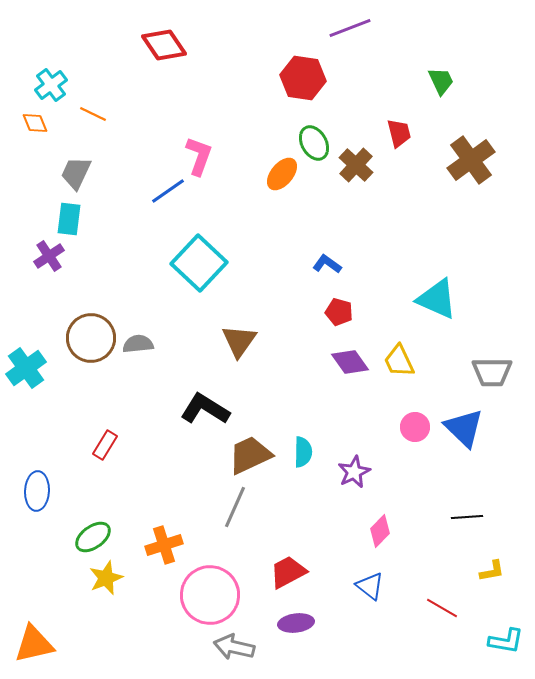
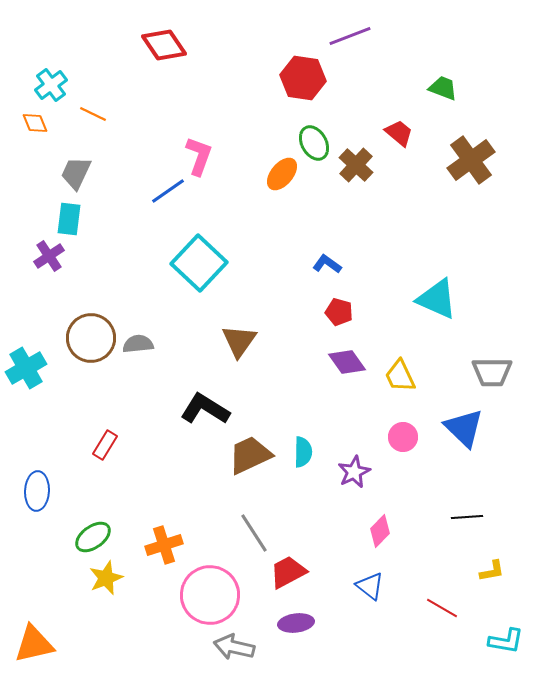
purple line at (350, 28): moved 8 px down
green trapezoid at (441, 81): moved 2 px right, 7 px down; rotated 44 degrees counterclockwise
red trapezoid at (399, 133): rotated 36 degrees counterclockwise
yellow trapezoid at (399, 361): moved 1 px right, 15 px down
purple diamond at (350, 362): moved 3 px left
cyan cross at (26, 368): rotated 6 degrees clockwise
pink circle at (415, 427): moved 12 px left, 10 px down
gray line at (235, 507): moved 19 px right, 26 px down; rotated 57 degrees counterclockwise
